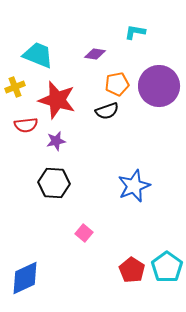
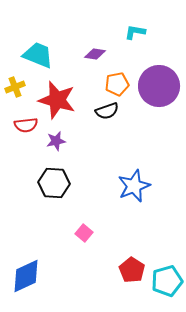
cyan pentagon: moved 14 px down; rotated 20 degrees clockwise
blue diamond: moved 1 px right, 2 px up
